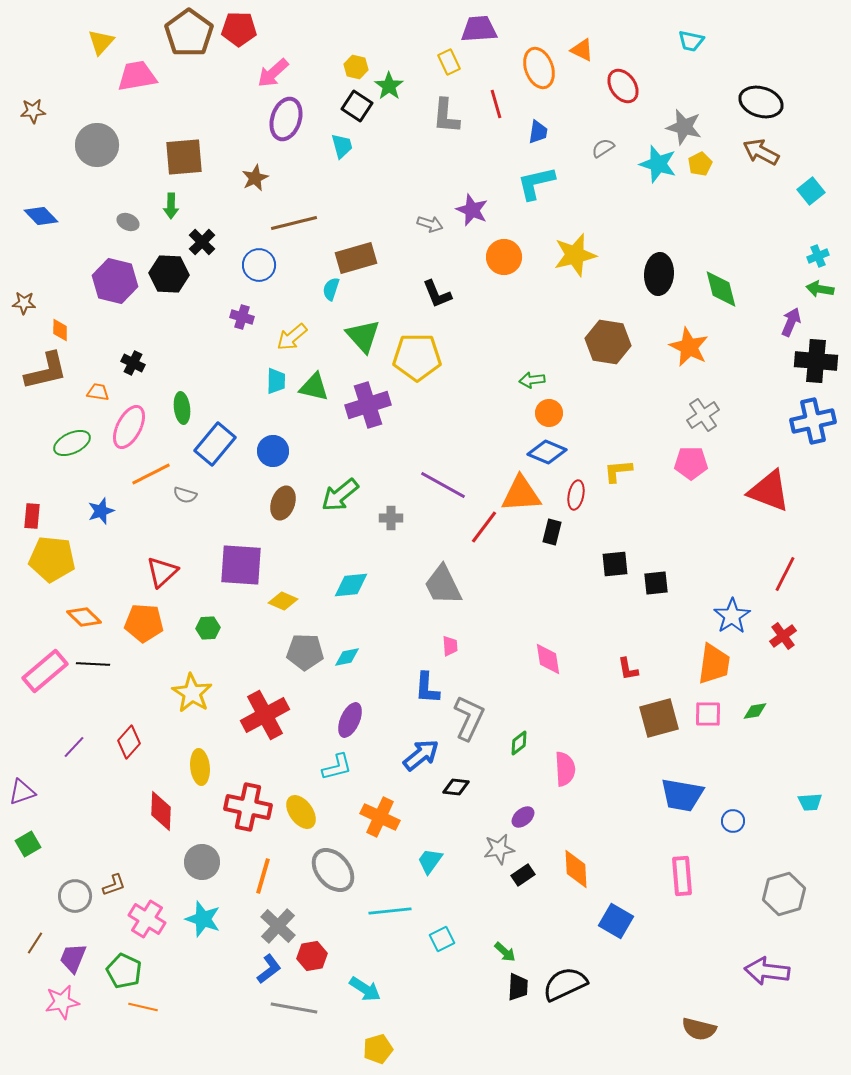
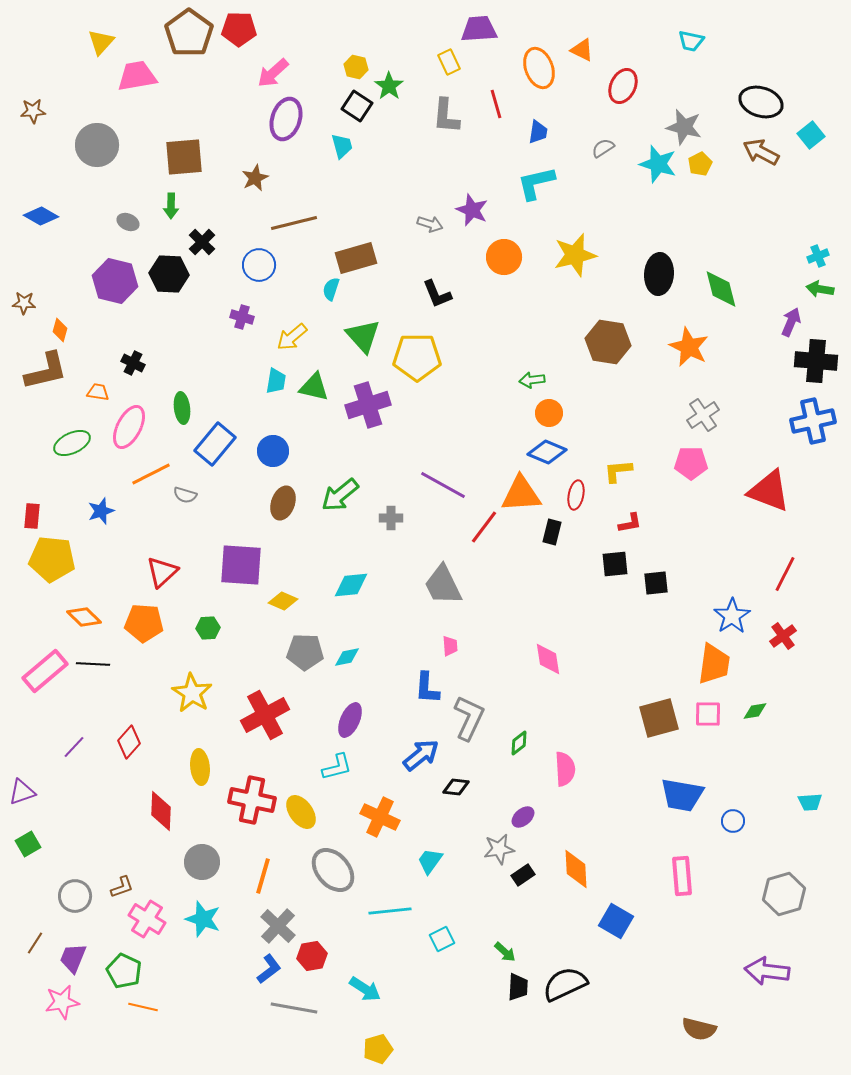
red ellipse at (623, 86): rotated 60 degrees clockwise
cyan square at (811, 191): moved 56 px up
blue diamond at (41, 216): rotated 16 degrees counterclockwise
orange diamond at (60, 330): rotated 15 degrees clockwise
cyan trapezoid at (276, 381): rotated 8 degrees clockwise
red L-shape at (628, 669): moved 2 px right, 146 px up; rotated 90 degrees counterclockwise
red cross at (248, 807): moved 4 px right, 7 px up
brown L-shape at (114, 885): moved 8 px right, 2 px down
